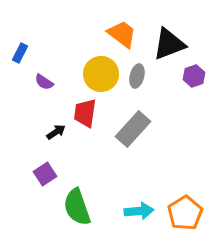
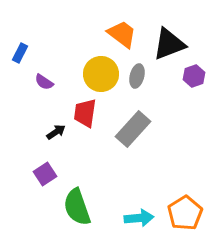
cyan arrow: moved 7 px down
